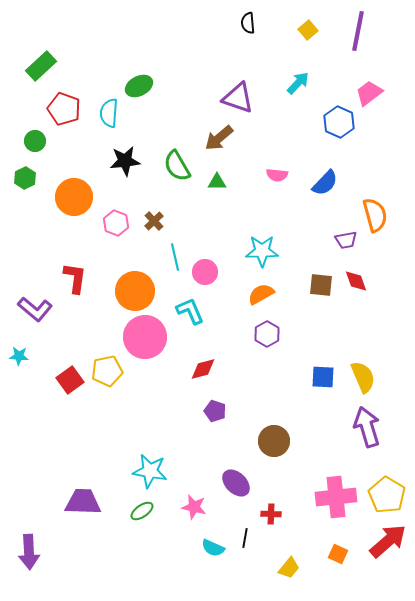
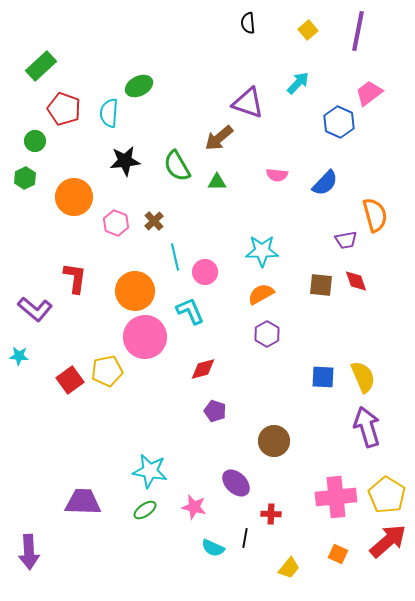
purple triangle at (238, 98): moved 10 px right, 5 px down
green ellipse at (142, 511): moved 3 px right, 1 px up
